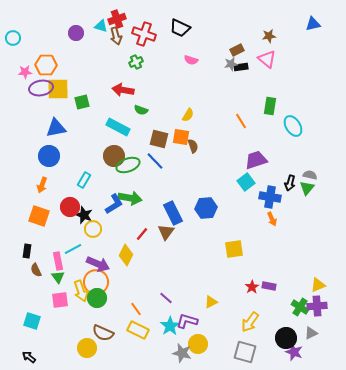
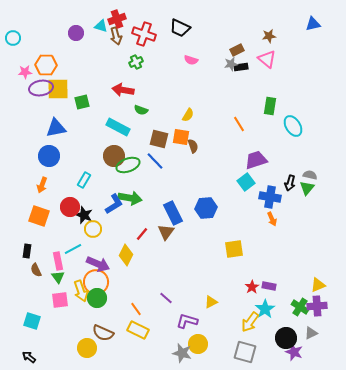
orange line at (241, 121): moved 2 px left, 3 px down
cyan star at (170, 326): moved 95 px right, 17 px up
